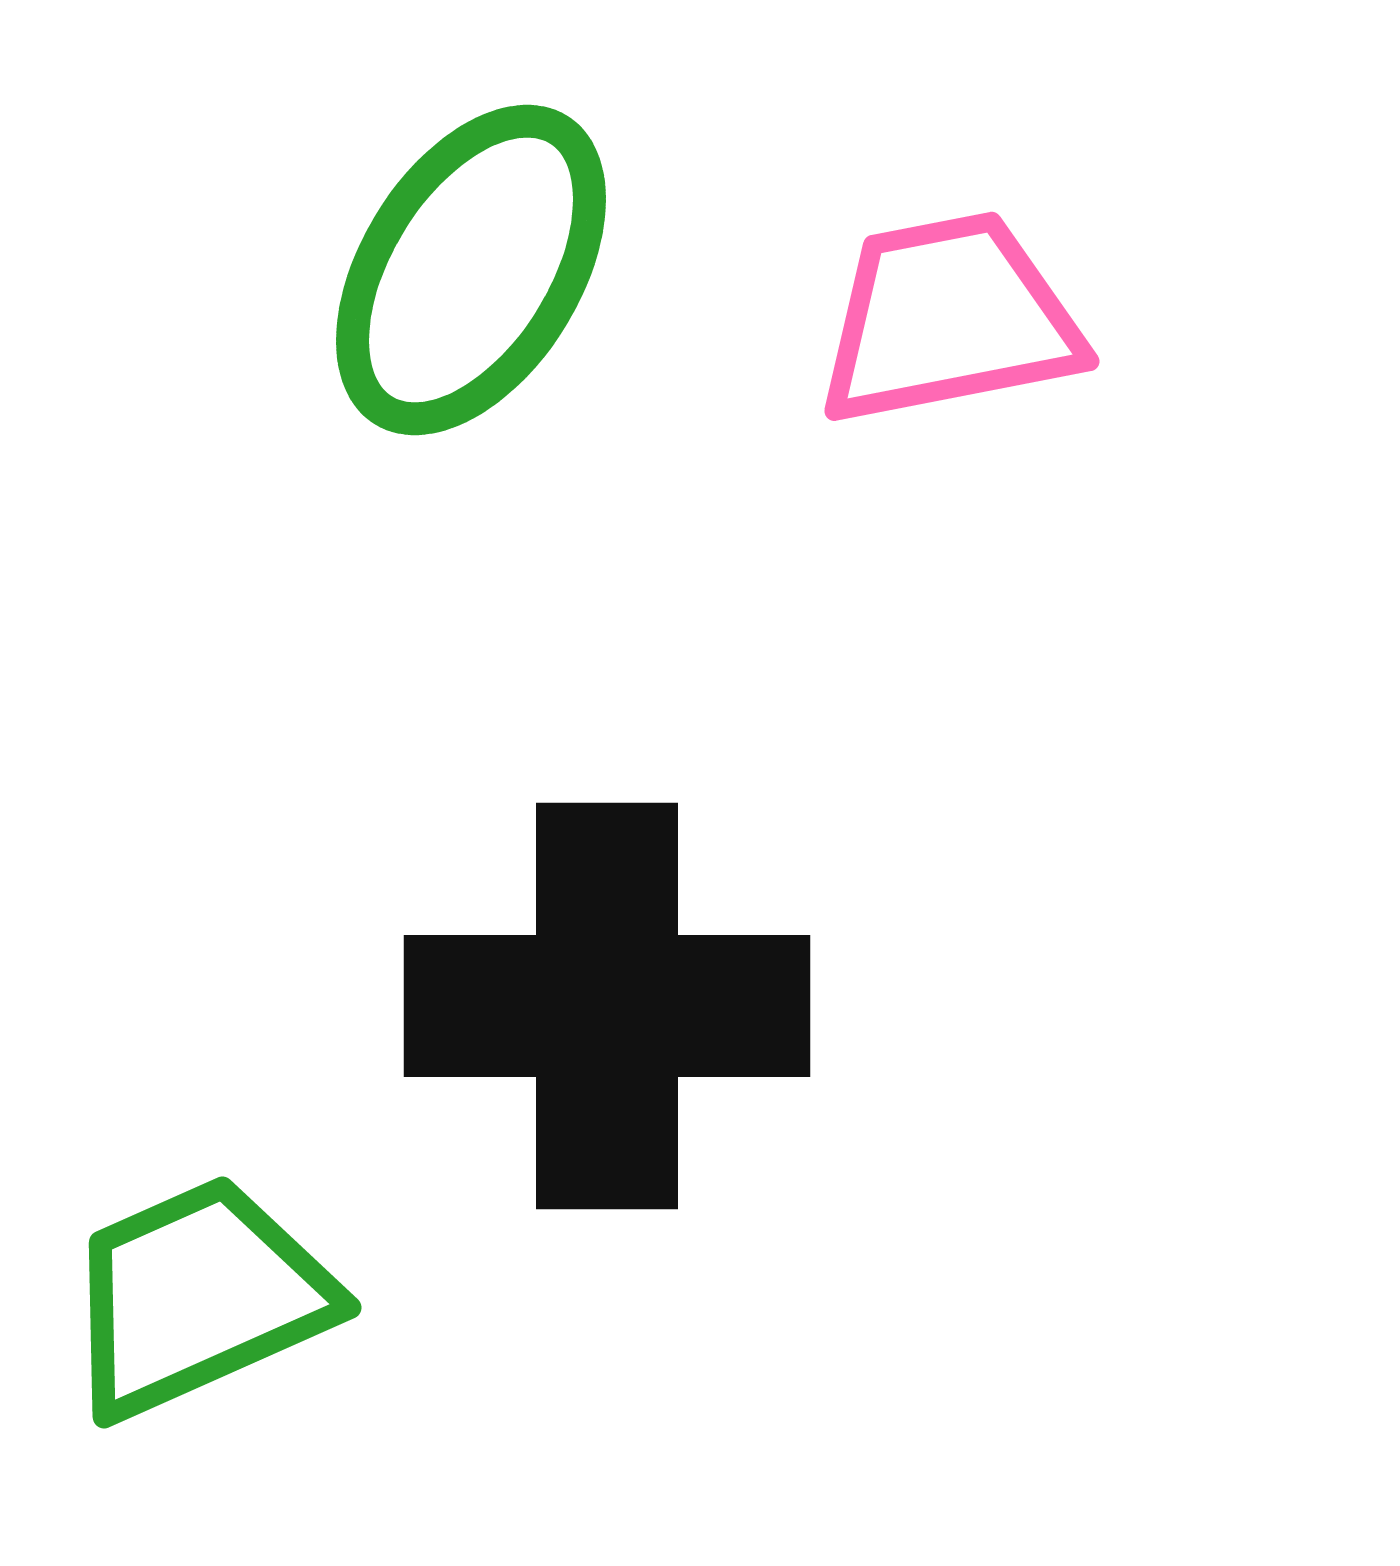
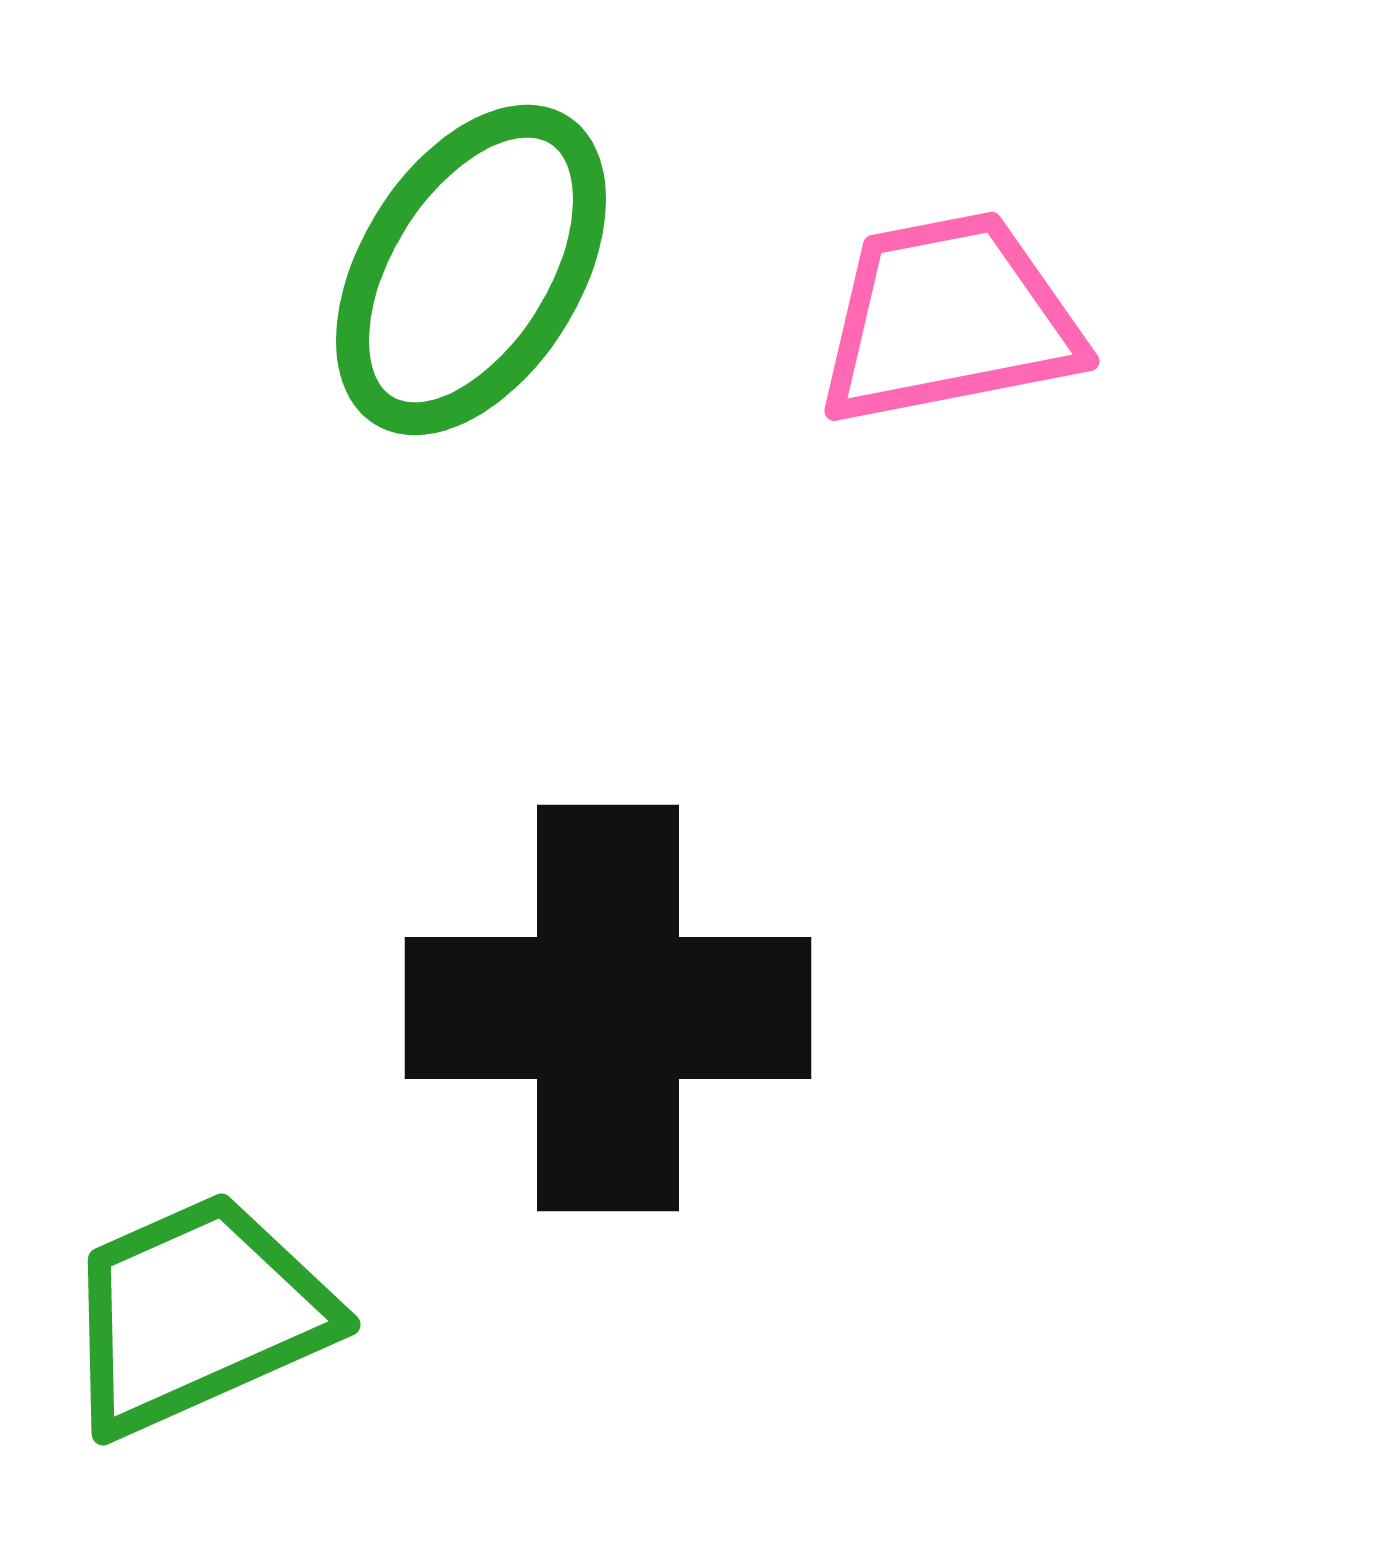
black cross: moved 1 px right, 2 px down
green trapezoid: moved 1 px left, 17 px down
